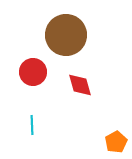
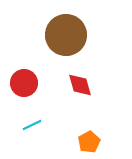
red circle: moved 9 px left, 11 px down
cyan line: rotated 66 degrees clockwise
orange pentagon: moved 27 px left
